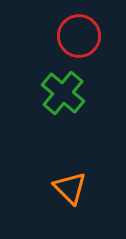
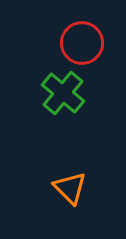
red circle: moved 3 px right, 7 px down
